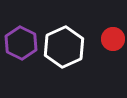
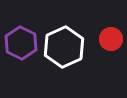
red circle: moved 2 px left
